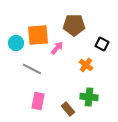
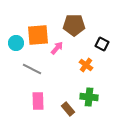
pink rectangle: rotated 12 degrees counterclockwise
